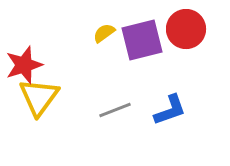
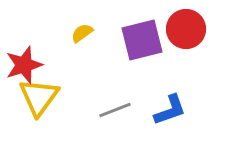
yellow semicircle: moved 22 px left
